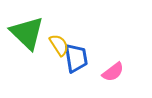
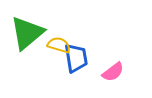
green triangle: rotated 36 degrees clockwise
yellow semicircle: rotated 40 degrees counterclockwise
